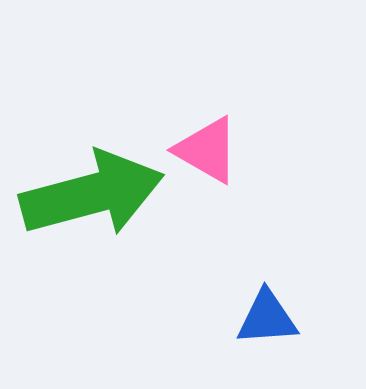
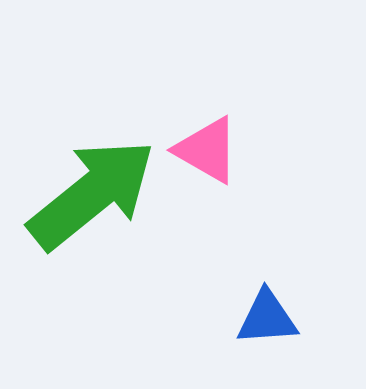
green arrow: rotated 24 degrees counterclockwise
